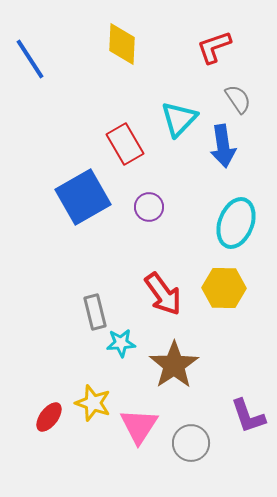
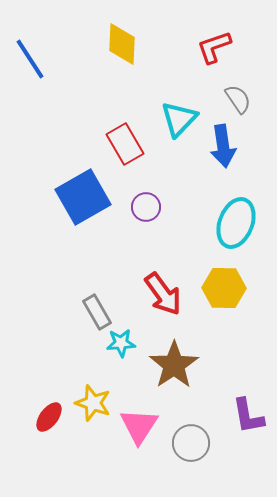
purple circle: moved 3 px left
gray rectangle: moved 2 px right; rotated 16 degrees counterclockwise
purple L-shape: rotated 9 degrees clockwise
